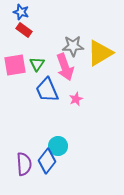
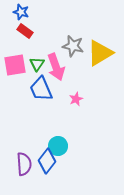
red rectangle: moved 1 px right, 1 px down
gray star: rotated 15 degrees clockwise
pink arrow: moved 9 px left
blue trapezoid: moved 6 px left, 1 px up
